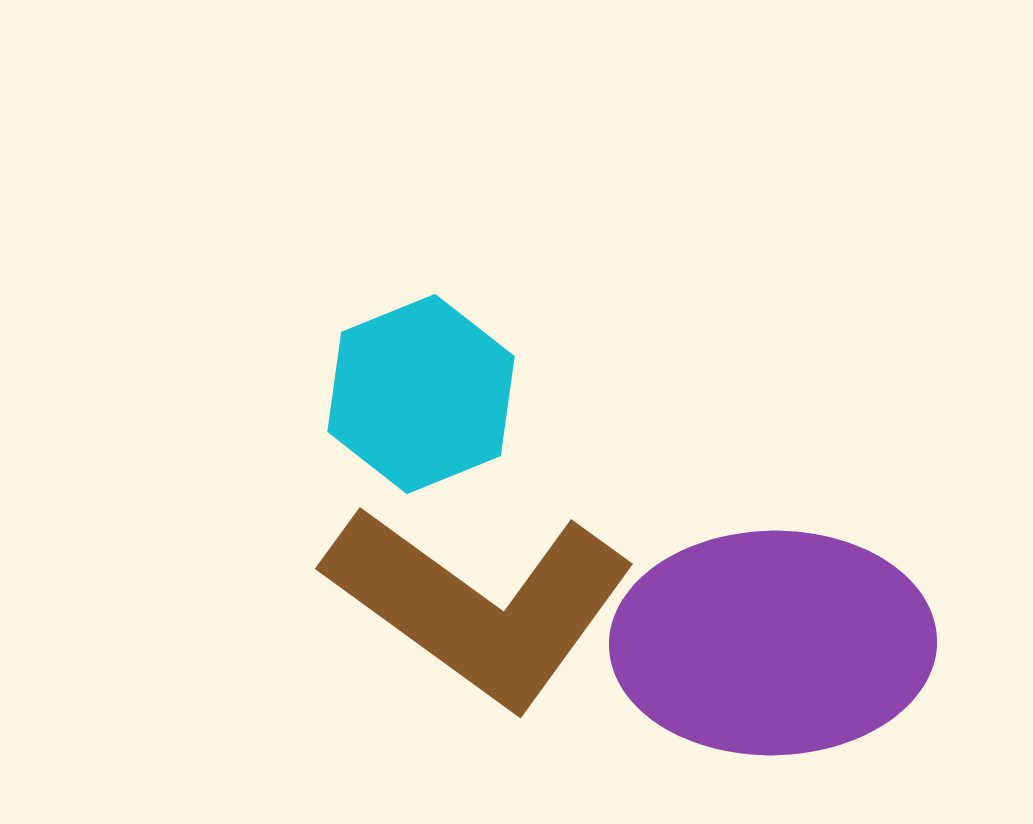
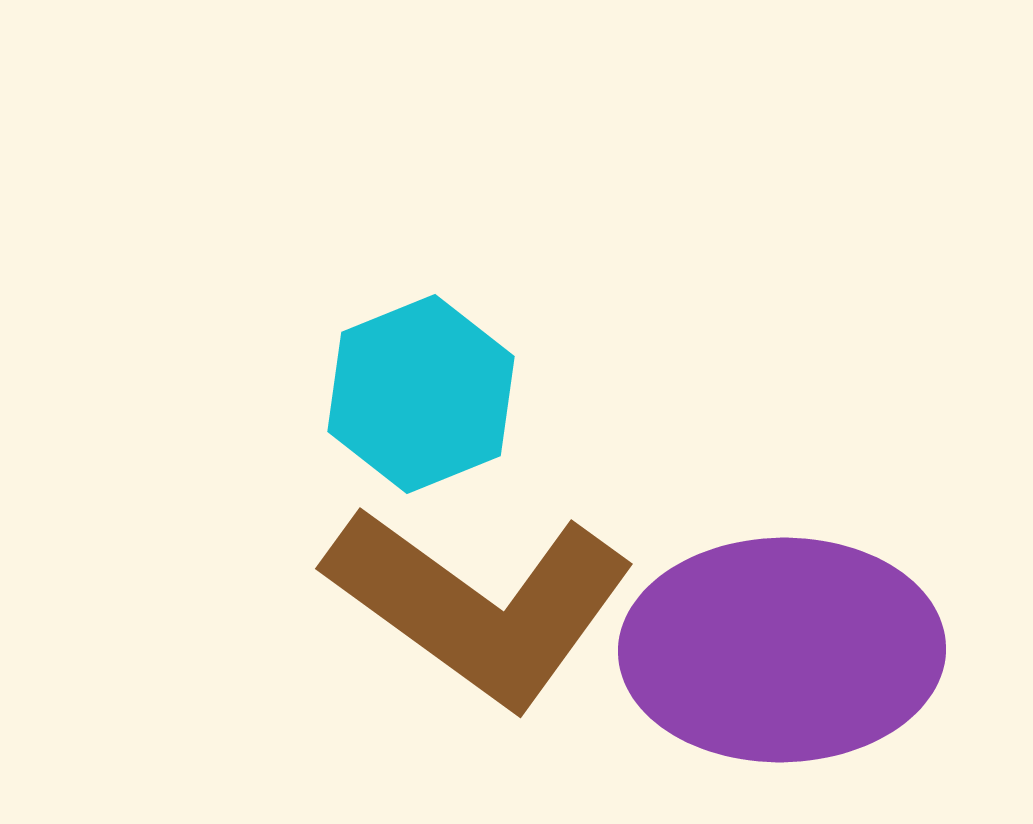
purple ellipse: moved 9 px right, 7 px down
